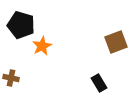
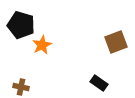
orange star: moved 1 px up
brown cross: moved 10 px right, 9 px down
black rectangle: rotated 24 degrees counterclockwise
